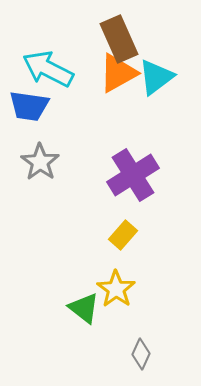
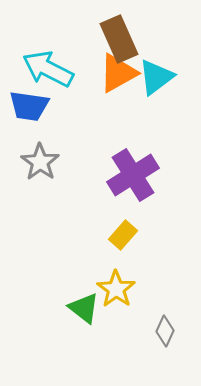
gray diamond: moved 24 px right, 23 px up
